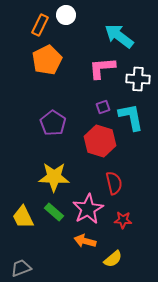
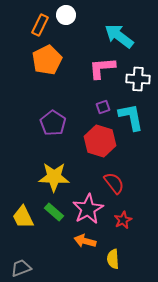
red semicircle: rotated 25 degrees counterclockwise
red star: rotated 30 degrees counterclockwise
yellow semicircle: rotated 126 degrees clockwise
